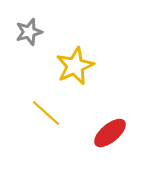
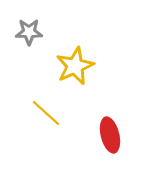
gray star: rotated 16 degrees clockwise
red ellipse: moved 2 px down; rotated 64 degrees counterclockwise
